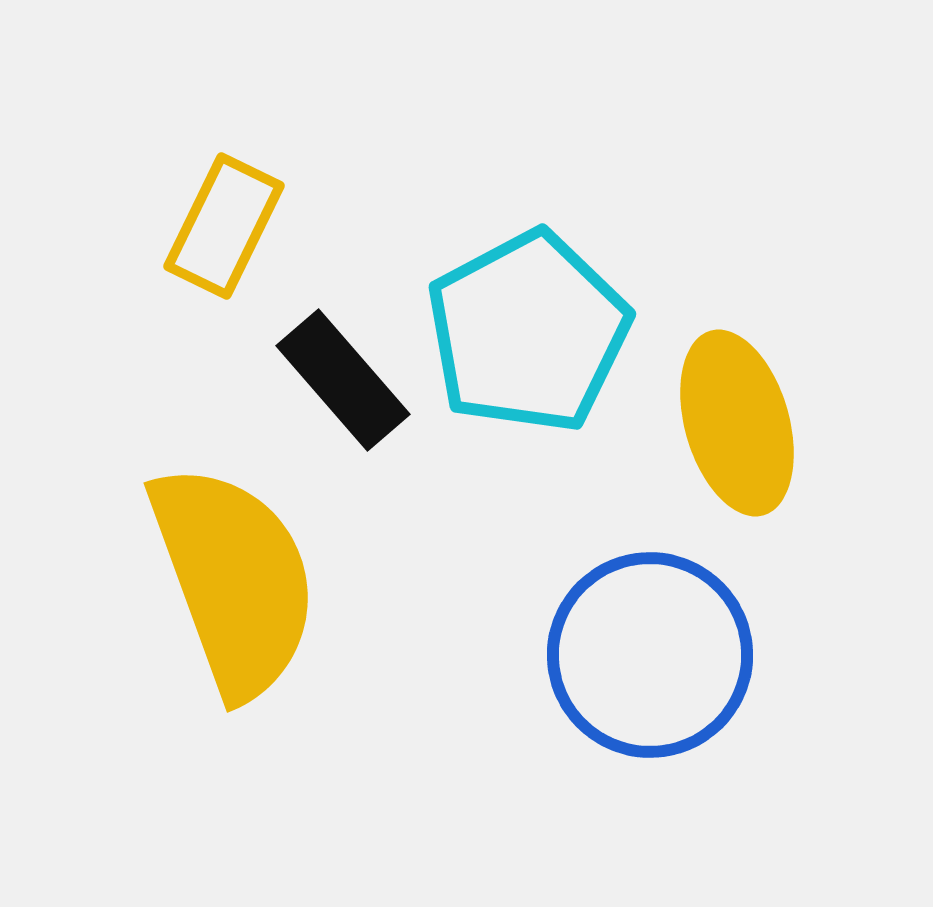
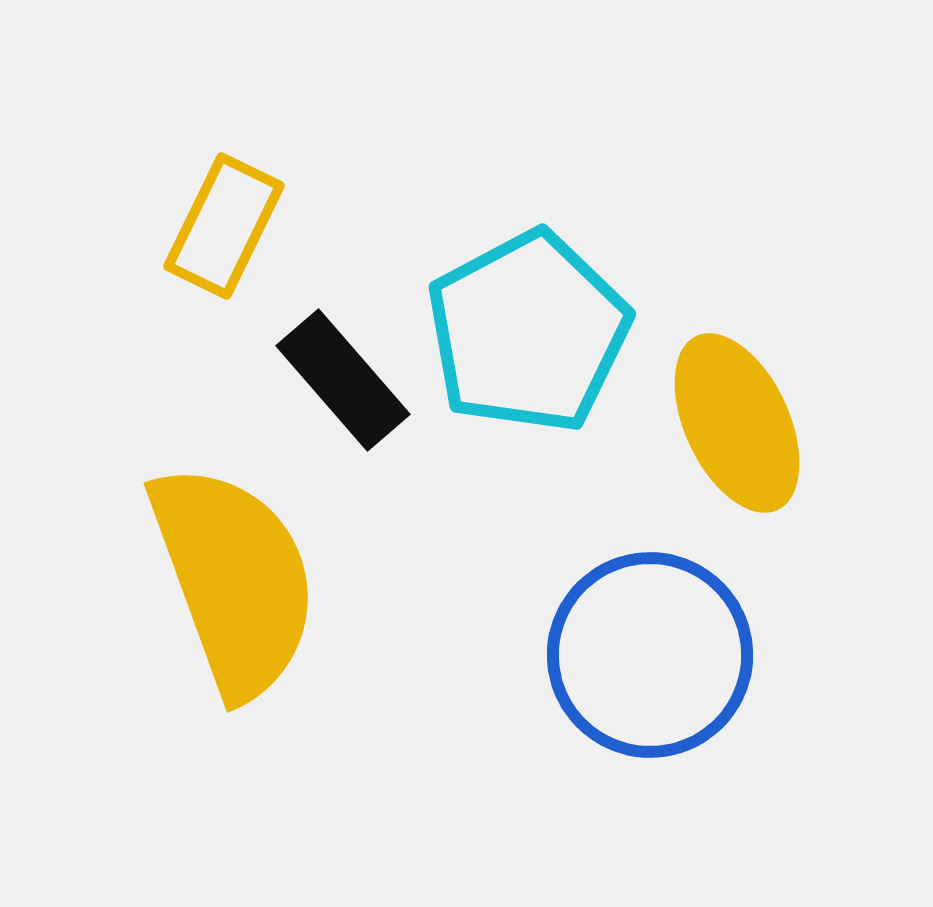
yellow ellipse: rotated 9 degrees counterclockwise
